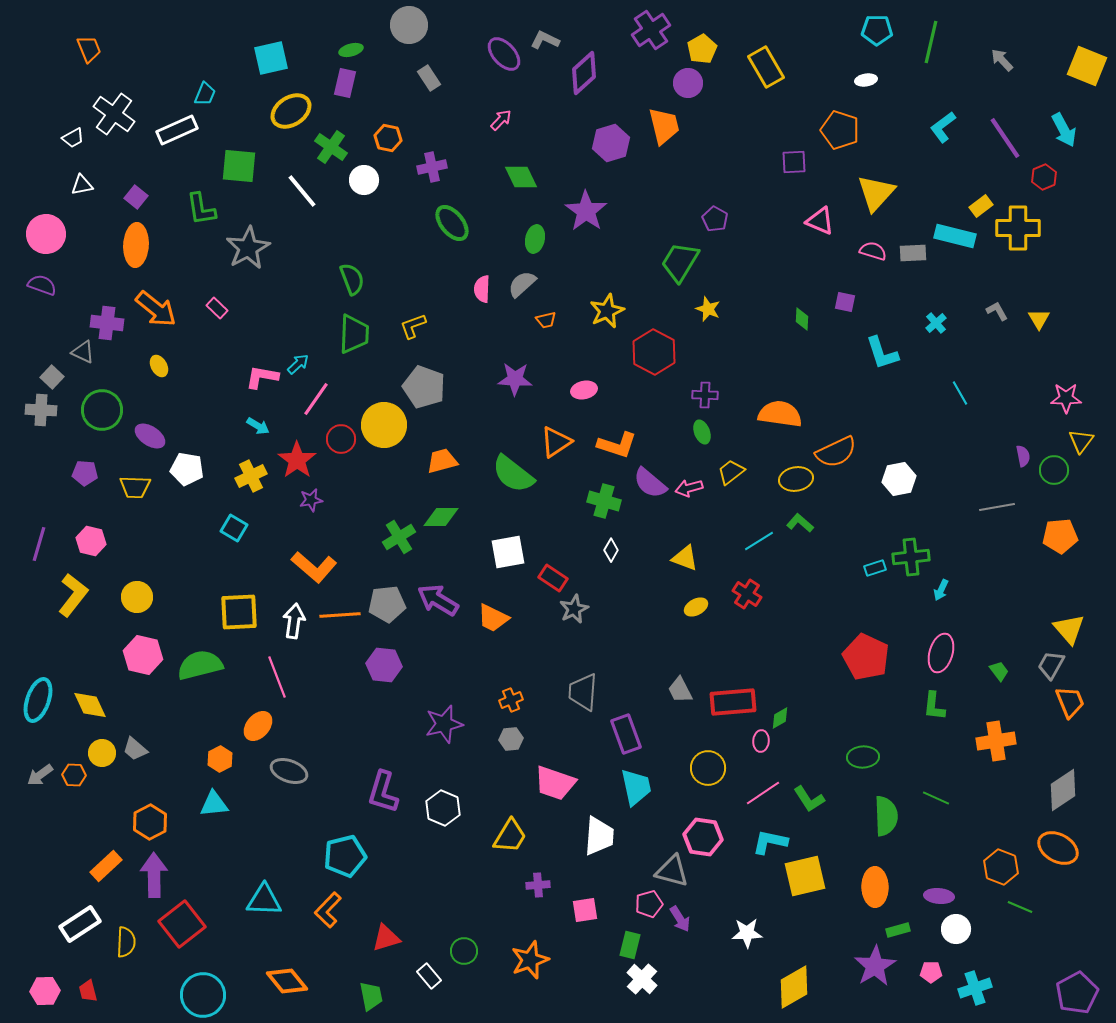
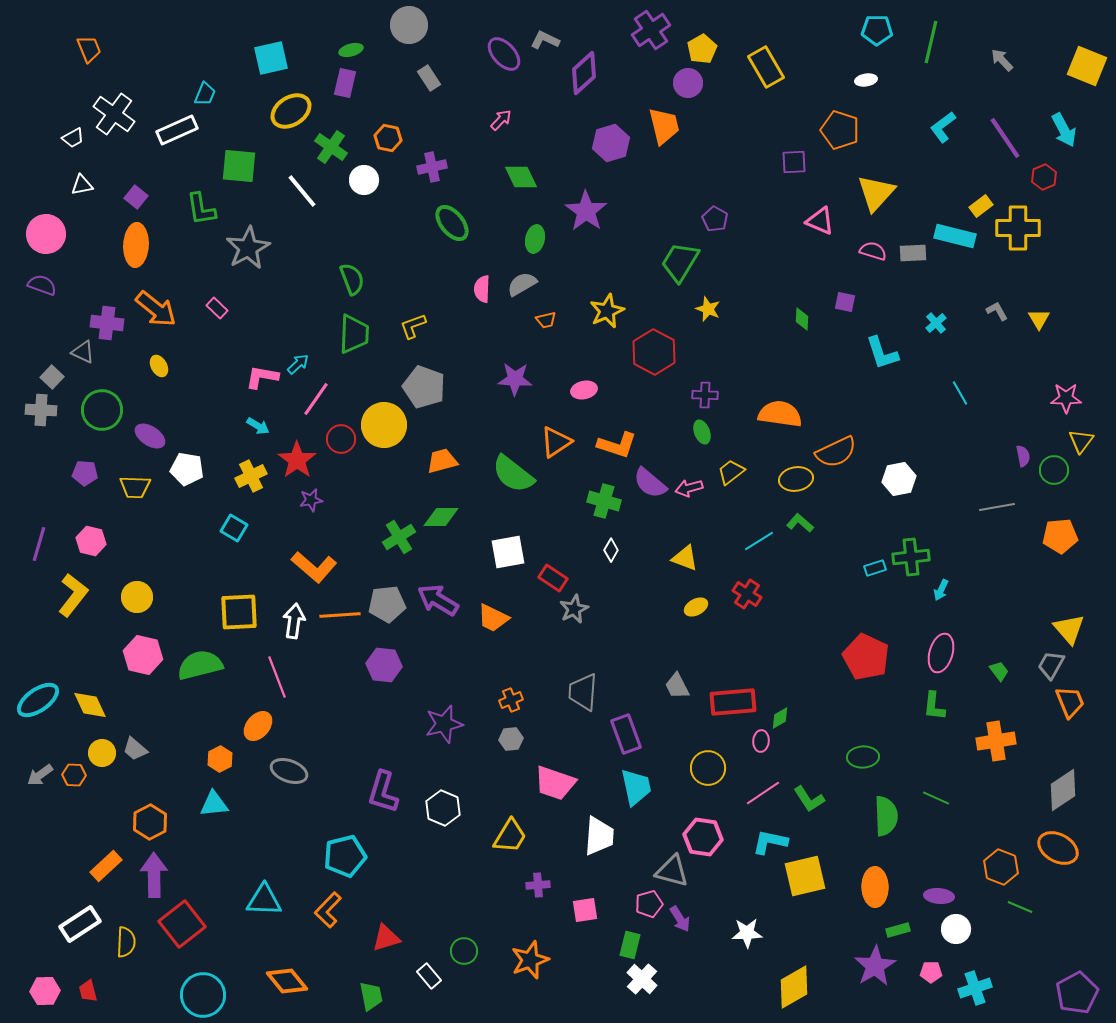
gray semicircle at (522, 284): rotated 12 degrees clockwise
gray trapezoid at (680, 690): moved 3 px left, 4 px up
cyan ellipse at (38, 700): rotated 36 degrees clockwise
